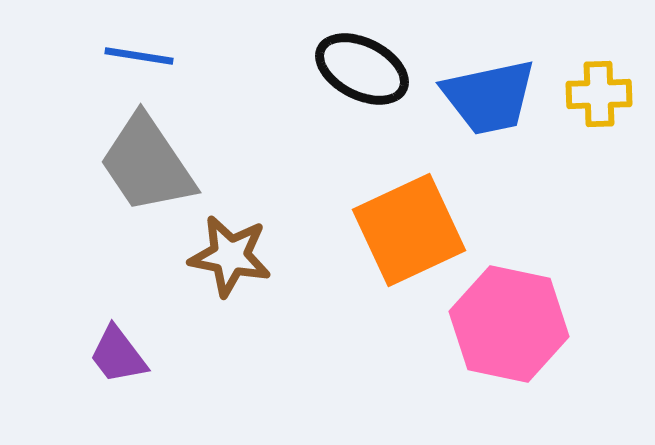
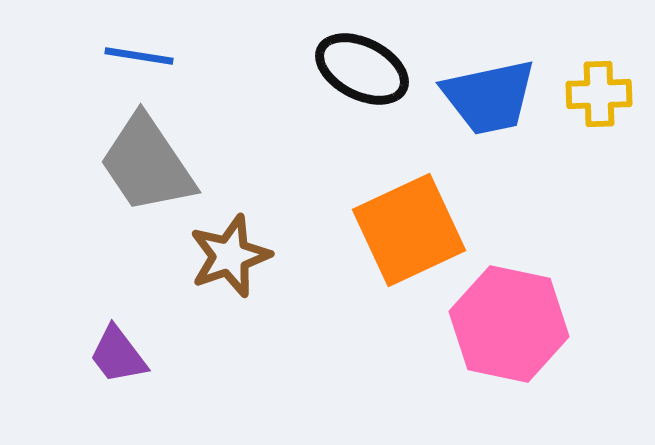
brown star: rotated 30 degrees counterclockwise
